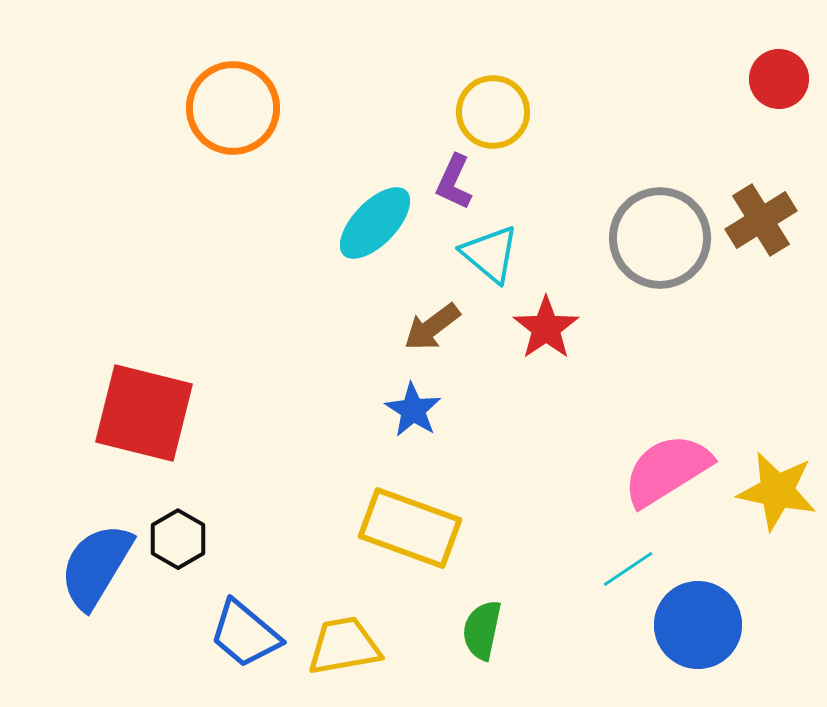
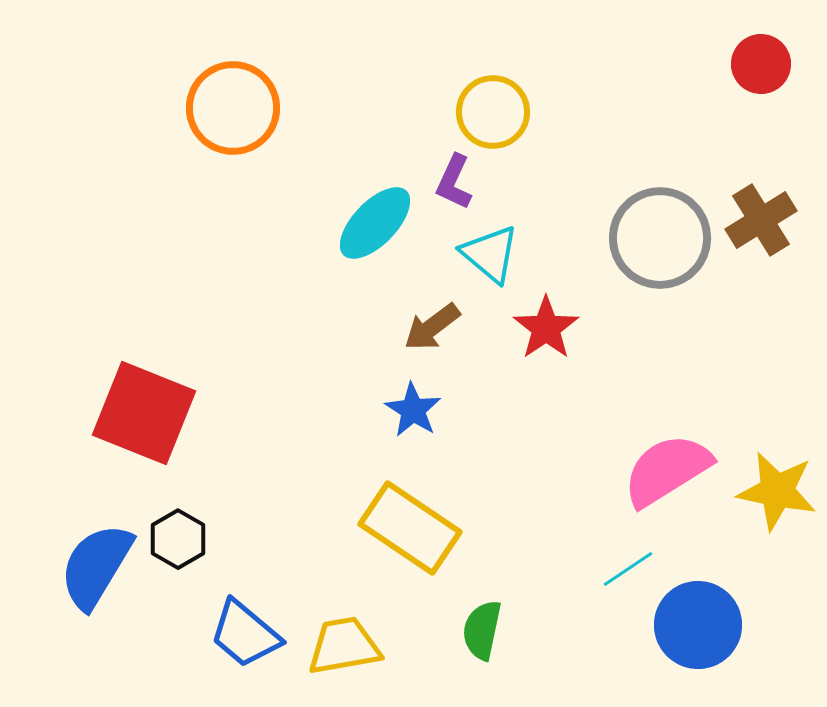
red circle: moved 18 px left, 15 px up
red square: rotated 8 degrees clockwise
yellow rectangle: rotated 14 degrees clockwise
